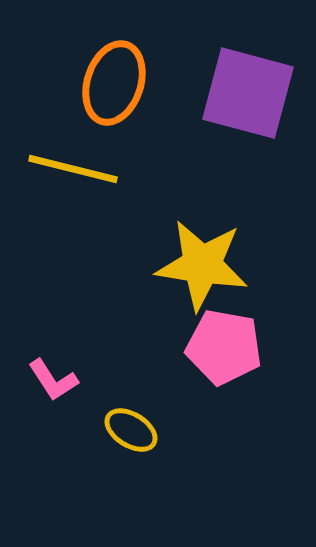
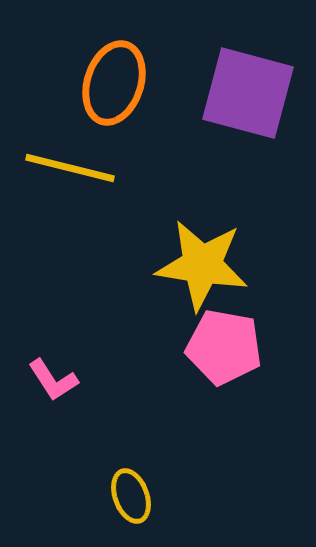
yellow line: moved 3 px left, 1 px up
yellow ellipse: moved 66 px down; rotated 38 degrees clockwise
